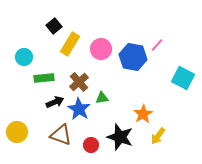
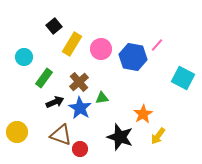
yellow rectangle: moved 2 px right
green rectangle: rotated 48 degrees counterclockwise
blue star: moved 1 px right, 1 px up
red circle: moved 11 px left, 4 px down
